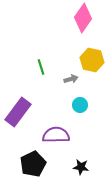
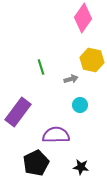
black pentagon: moved 3 px right, 1 px up
